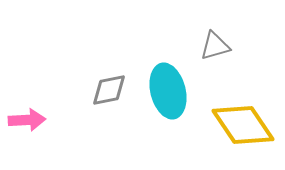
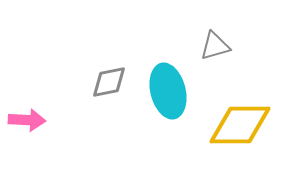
gray diamond: moved 8 px up
pink arrow: rotated 6 degrees clockwise
yellow diamond: moved 3 px left; rotated 56 degrees counterclockwise
